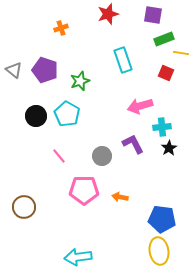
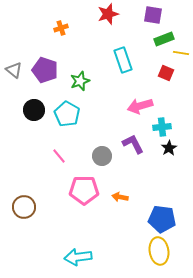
black circle: moved 2 px left, 6 px up
